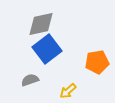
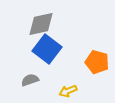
blue square: rotated 16 degrees counterclockwise
orange pentagon: rotated 25 degrees clockwise
yellow arrow: rotated 18 degrees clockwise
